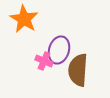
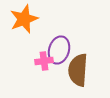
orange star: rotated 20 degrees clockwise
pink cross: rotated 30 degrees counterclockwise
